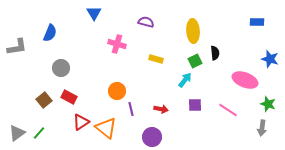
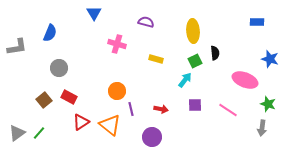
gray circle: moved 2 px left
orange triangle: moved 4 px right, 3 px up
